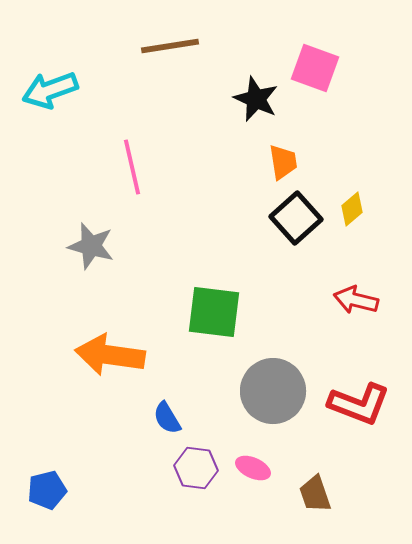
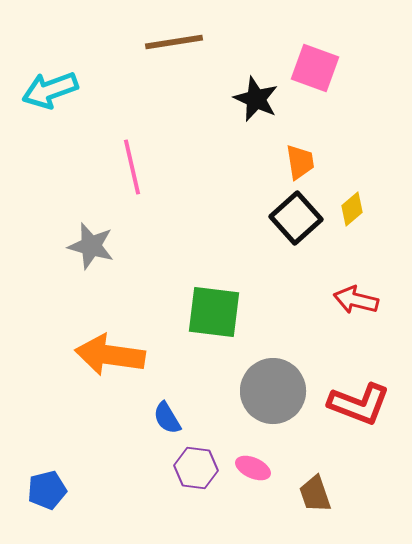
brown line: moved 4 px right, 4 px up
orange trapezoid: moved 17 px right
